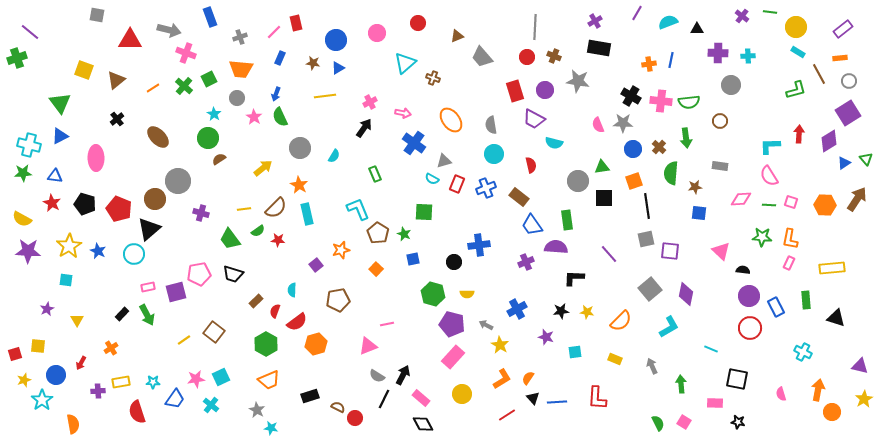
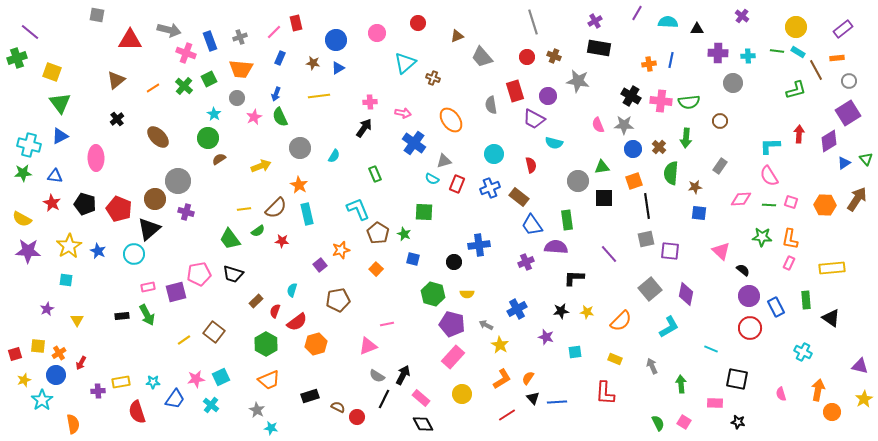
green line at (770, 12): moved 7 px right, 39 px down
blue rectangle at (210, 17): moved 24 px down
cyan semicircle at (668, 22): rotated 24 degrees clockwise
gray line at (535, 27): moved 2 px left, 5 px up; rotated 20 degrees counterclockwise
orange rectangle at (840, 58): moved 3 px left
yellow square at (84, 70): moved 32 px left, 2 px down
brown line at (819, 74): moved 3 px left, 4 px up
gray circle at (731, 85): moved 2 px right, 2 px up
purple circle at (545, 90): moved 3 px right, 6 px down
yellow line at (325, 96): moved 6 px left
pink cross at (370, 102): rotated 24 degrees clockwise
pink star at (254, 117): rotated 14 degrees clockwise
gray star at (623, 123): moved 1 px right, 2 px down
gray semicircle at (491, 125): moved 20 px up
green arrow at (686, 138): rotated 12 degrees clockwise
gray rectangle at (720, 166): rotated 63 degrees counterclockwise
yellow arrow at (263, 168): moved 2 px left, 2 px up; rotated 18 degrees clockwise
blue cross at (486, 188): moved 4 px right
purple cross at (201, 213): moved 15 px left, 1 px up
red star at (278, 240): moved 4 px right, 1 px down
blue square at (413, 259): rotated 24 degrees clockwise
purple square at (316, 265): moved 4 px right
black semicircle at (743, 270): rotated 32 degrees clockwise
cyan semicircle at (292, 290): rotated 16 degrees clockwise
black rectangle at (122, 314): moved 2 px down; rotated 40 degrees clockwise
black triangle at (836, 318): moved 5 px left; rotated 18 degrees clockwise
orange cross at (111, 348): moved 52 px left, 5 px down
red L-shape at (597, 398): moved 8 px right, 5 px up
red circle at (355, 418): moved 2 px right, 1 px up
